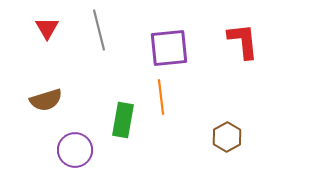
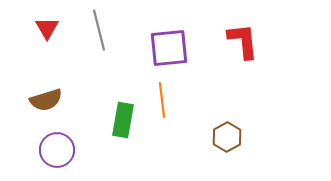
orange line: moved 1 px right, 3 px down
purple circle: moved 18 px left
